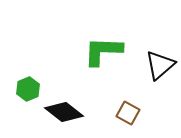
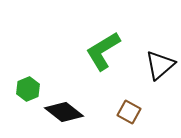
green L-shape: rotated 33 degrees counterclockwise
brown square: moved 1 px right, 1 px up
